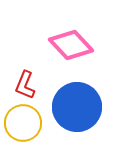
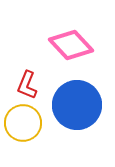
red L-shape: moved 2 px right
blue circle: moved 2 px up
